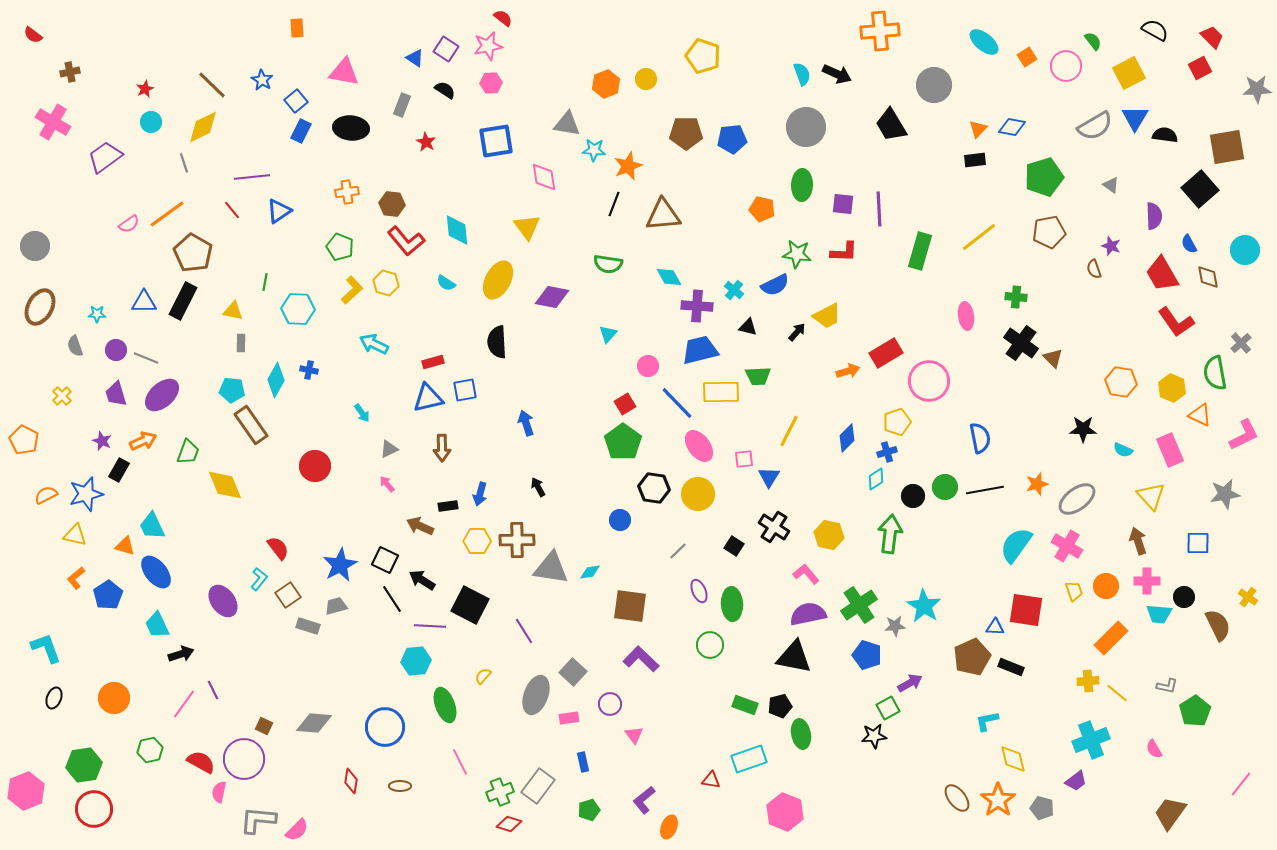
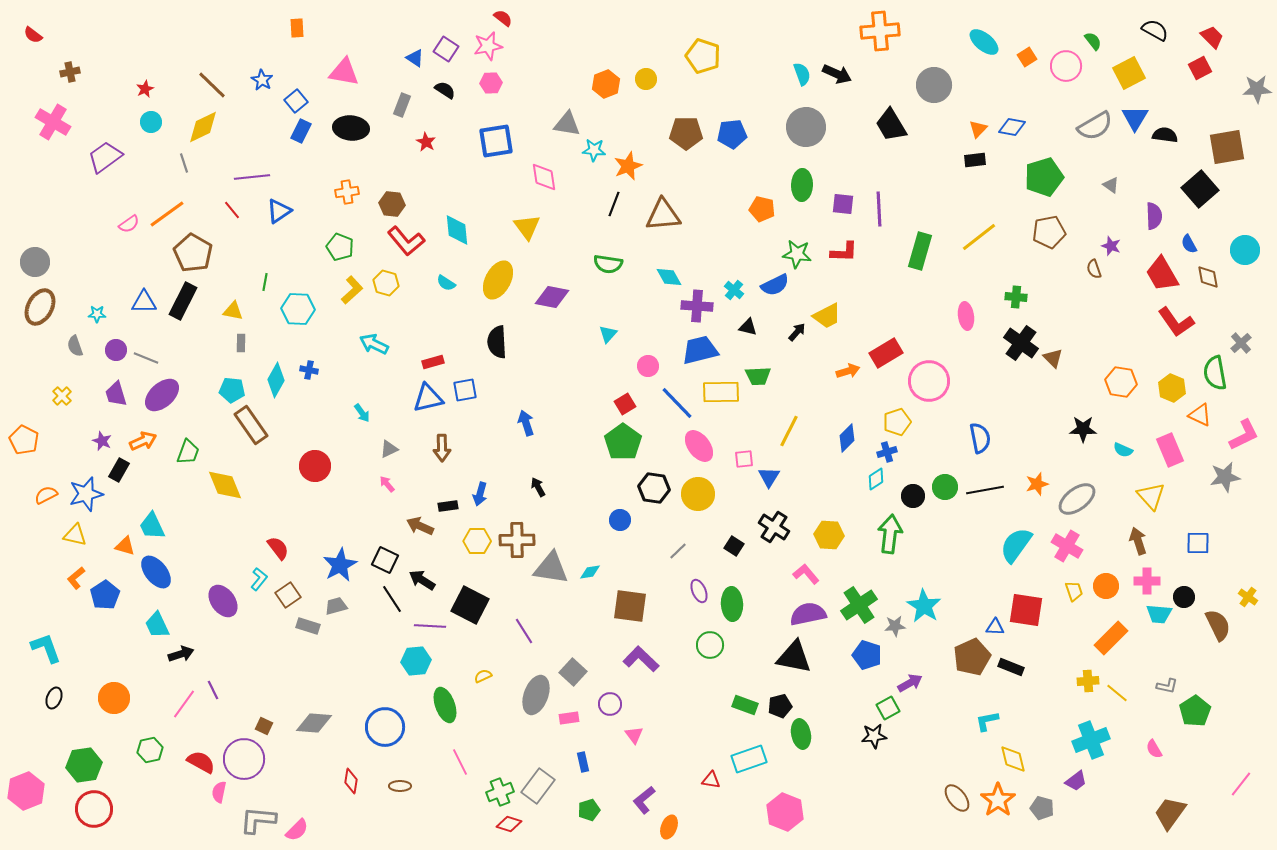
blue pentagon at (732, 139): moved 5 px up
gray circle at (35, 246): moved 16 px down
gray star at (1225, 494): moved 17 px up
yellow hexagon at (829, 535): rotated 8 degrees counterclockwise
blue pentagon at (108, 595): moved 3 px left
yellow semicircle at (483, 676): rotated 24 degrees clockwise
